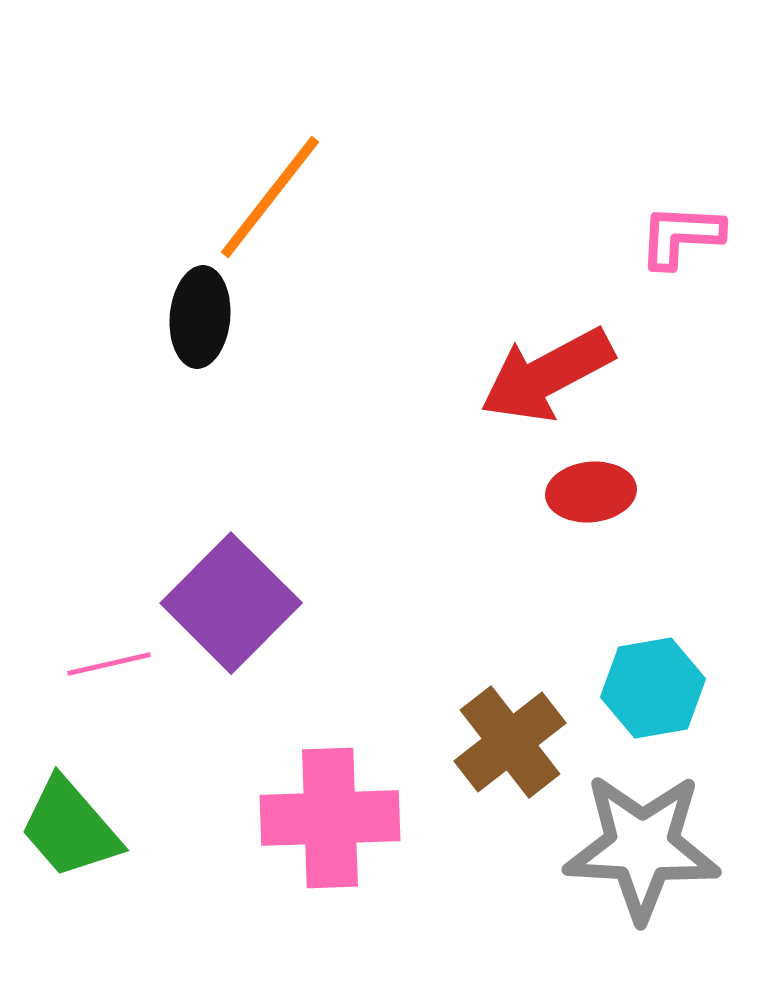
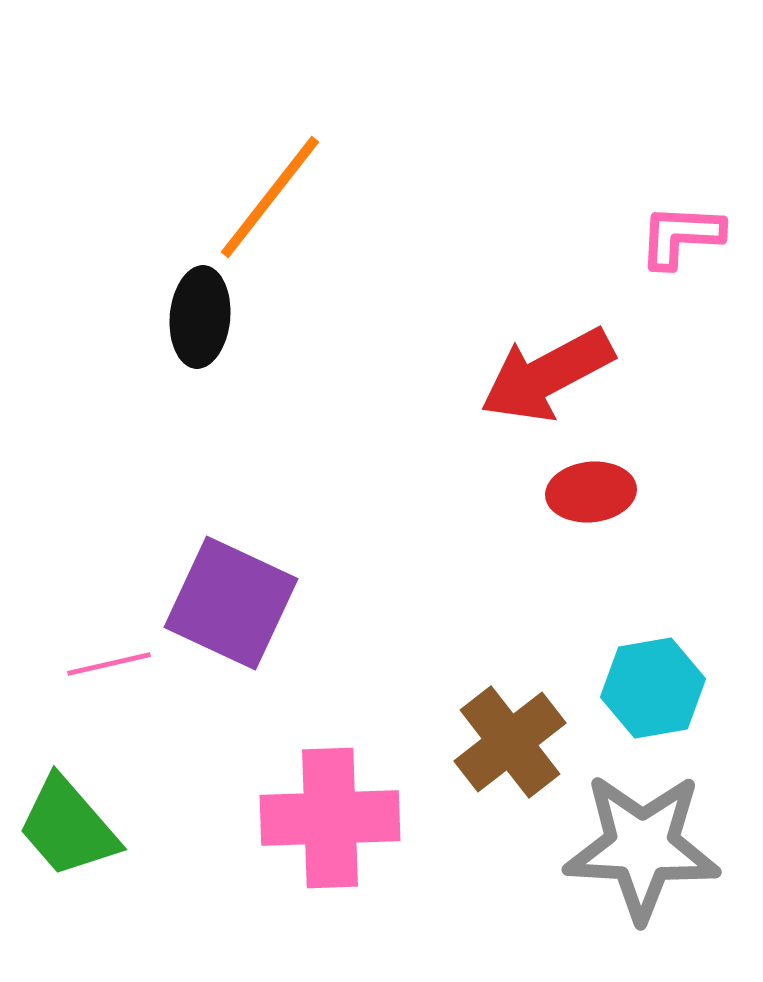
purple square: rotated 20 degrees counterclockwise
green trapezoid: moved 2 px left, 1 px up
